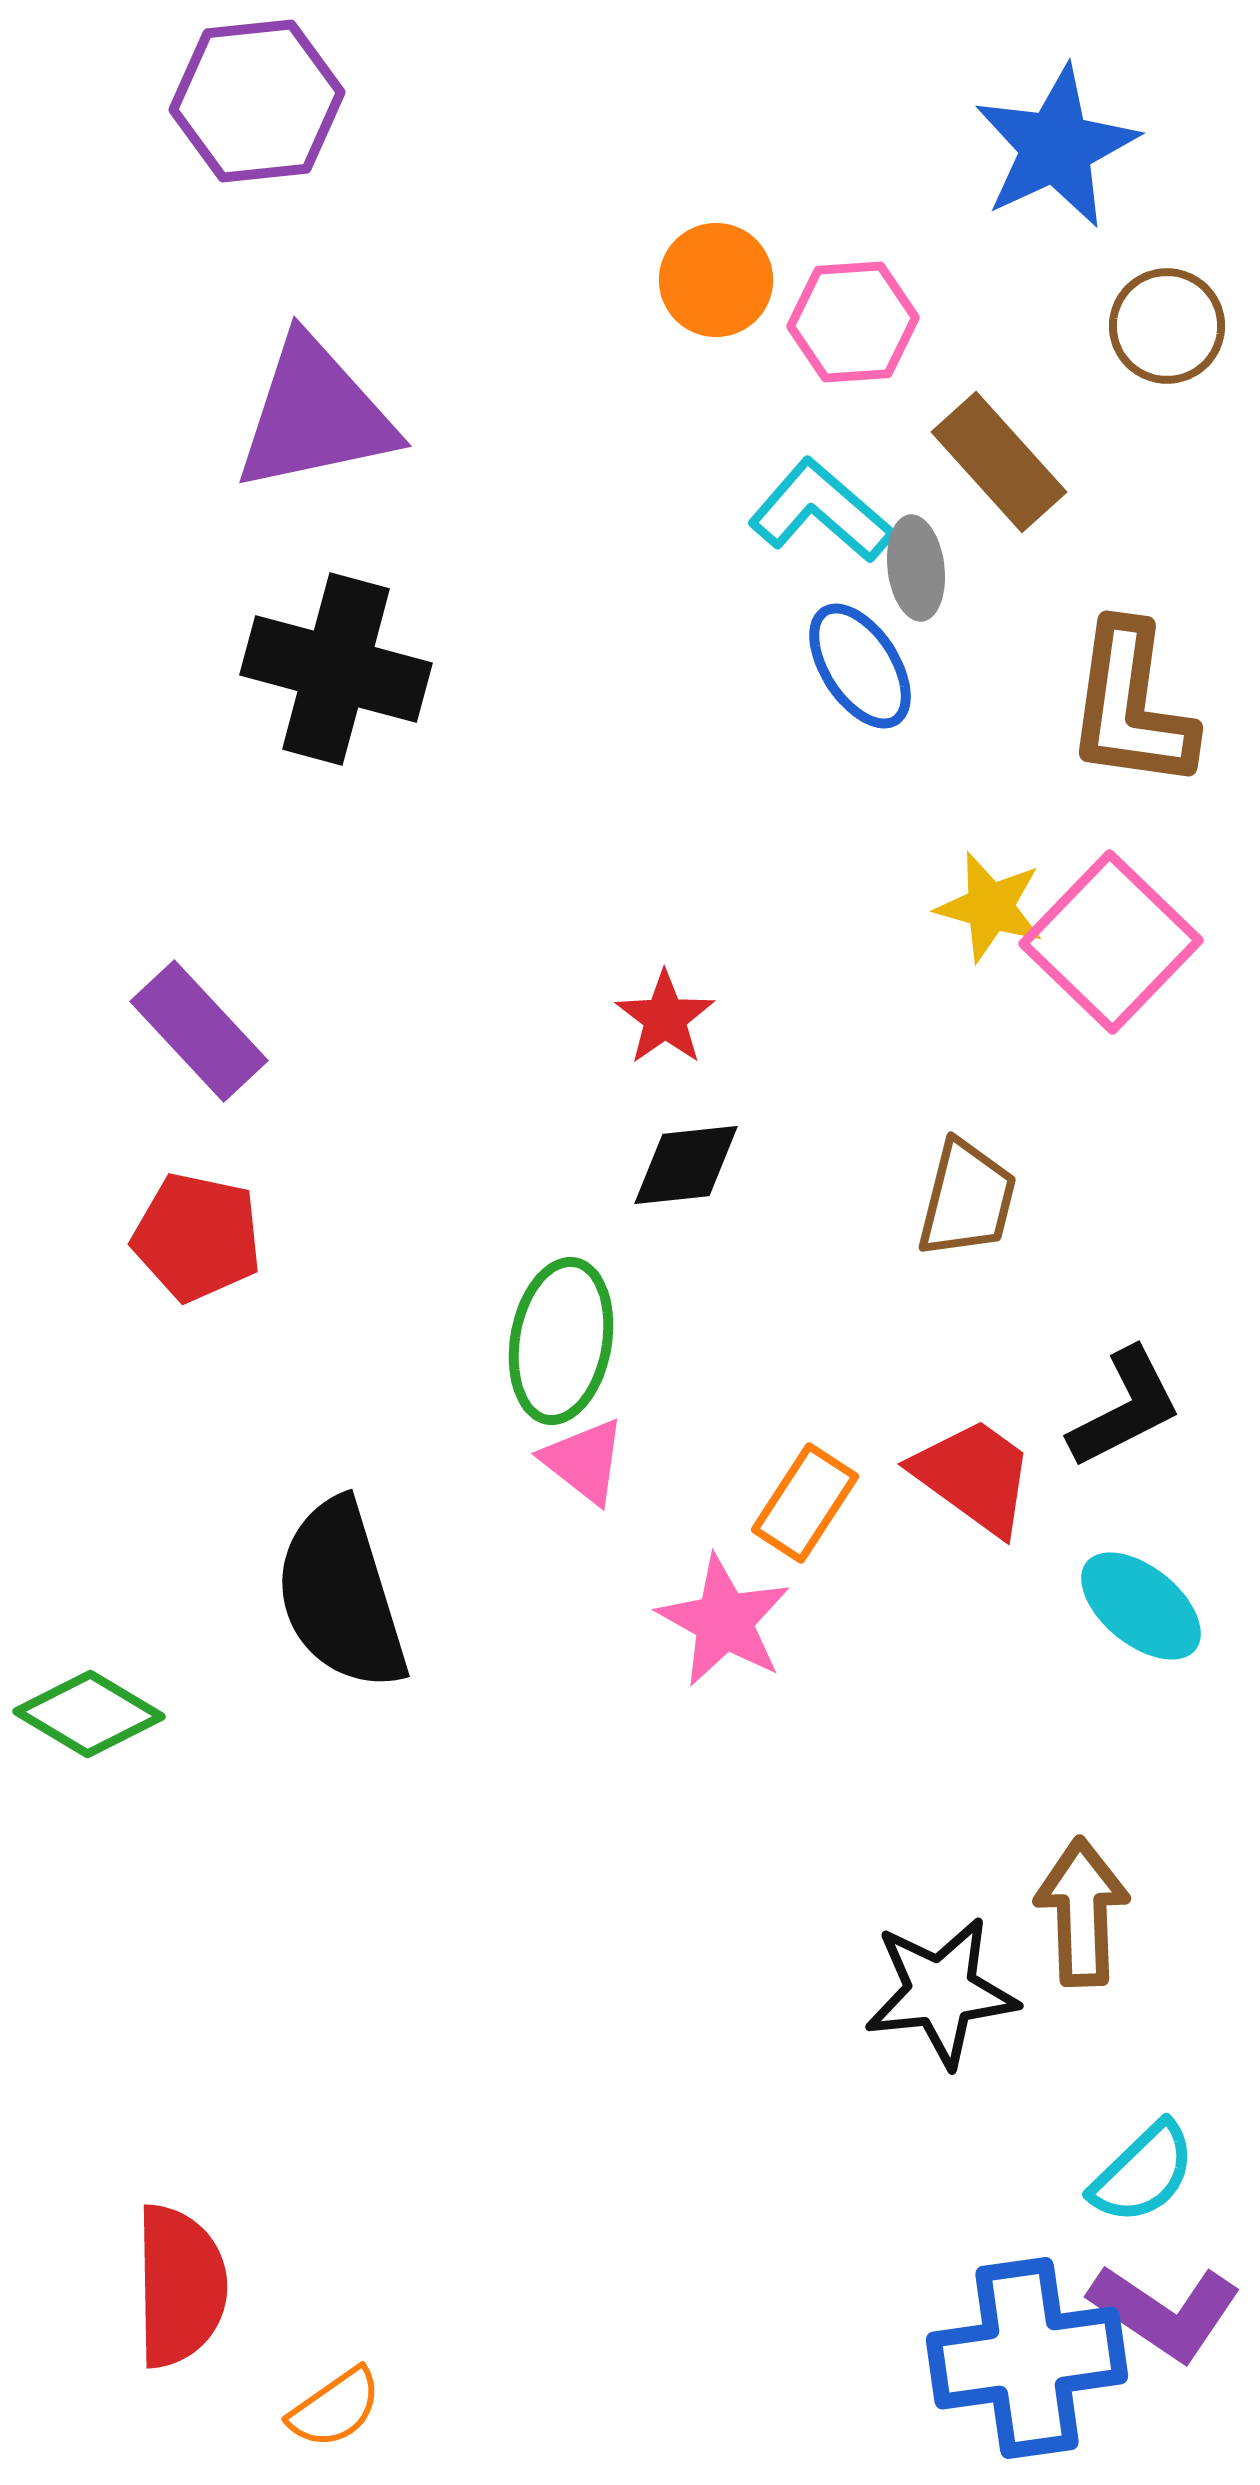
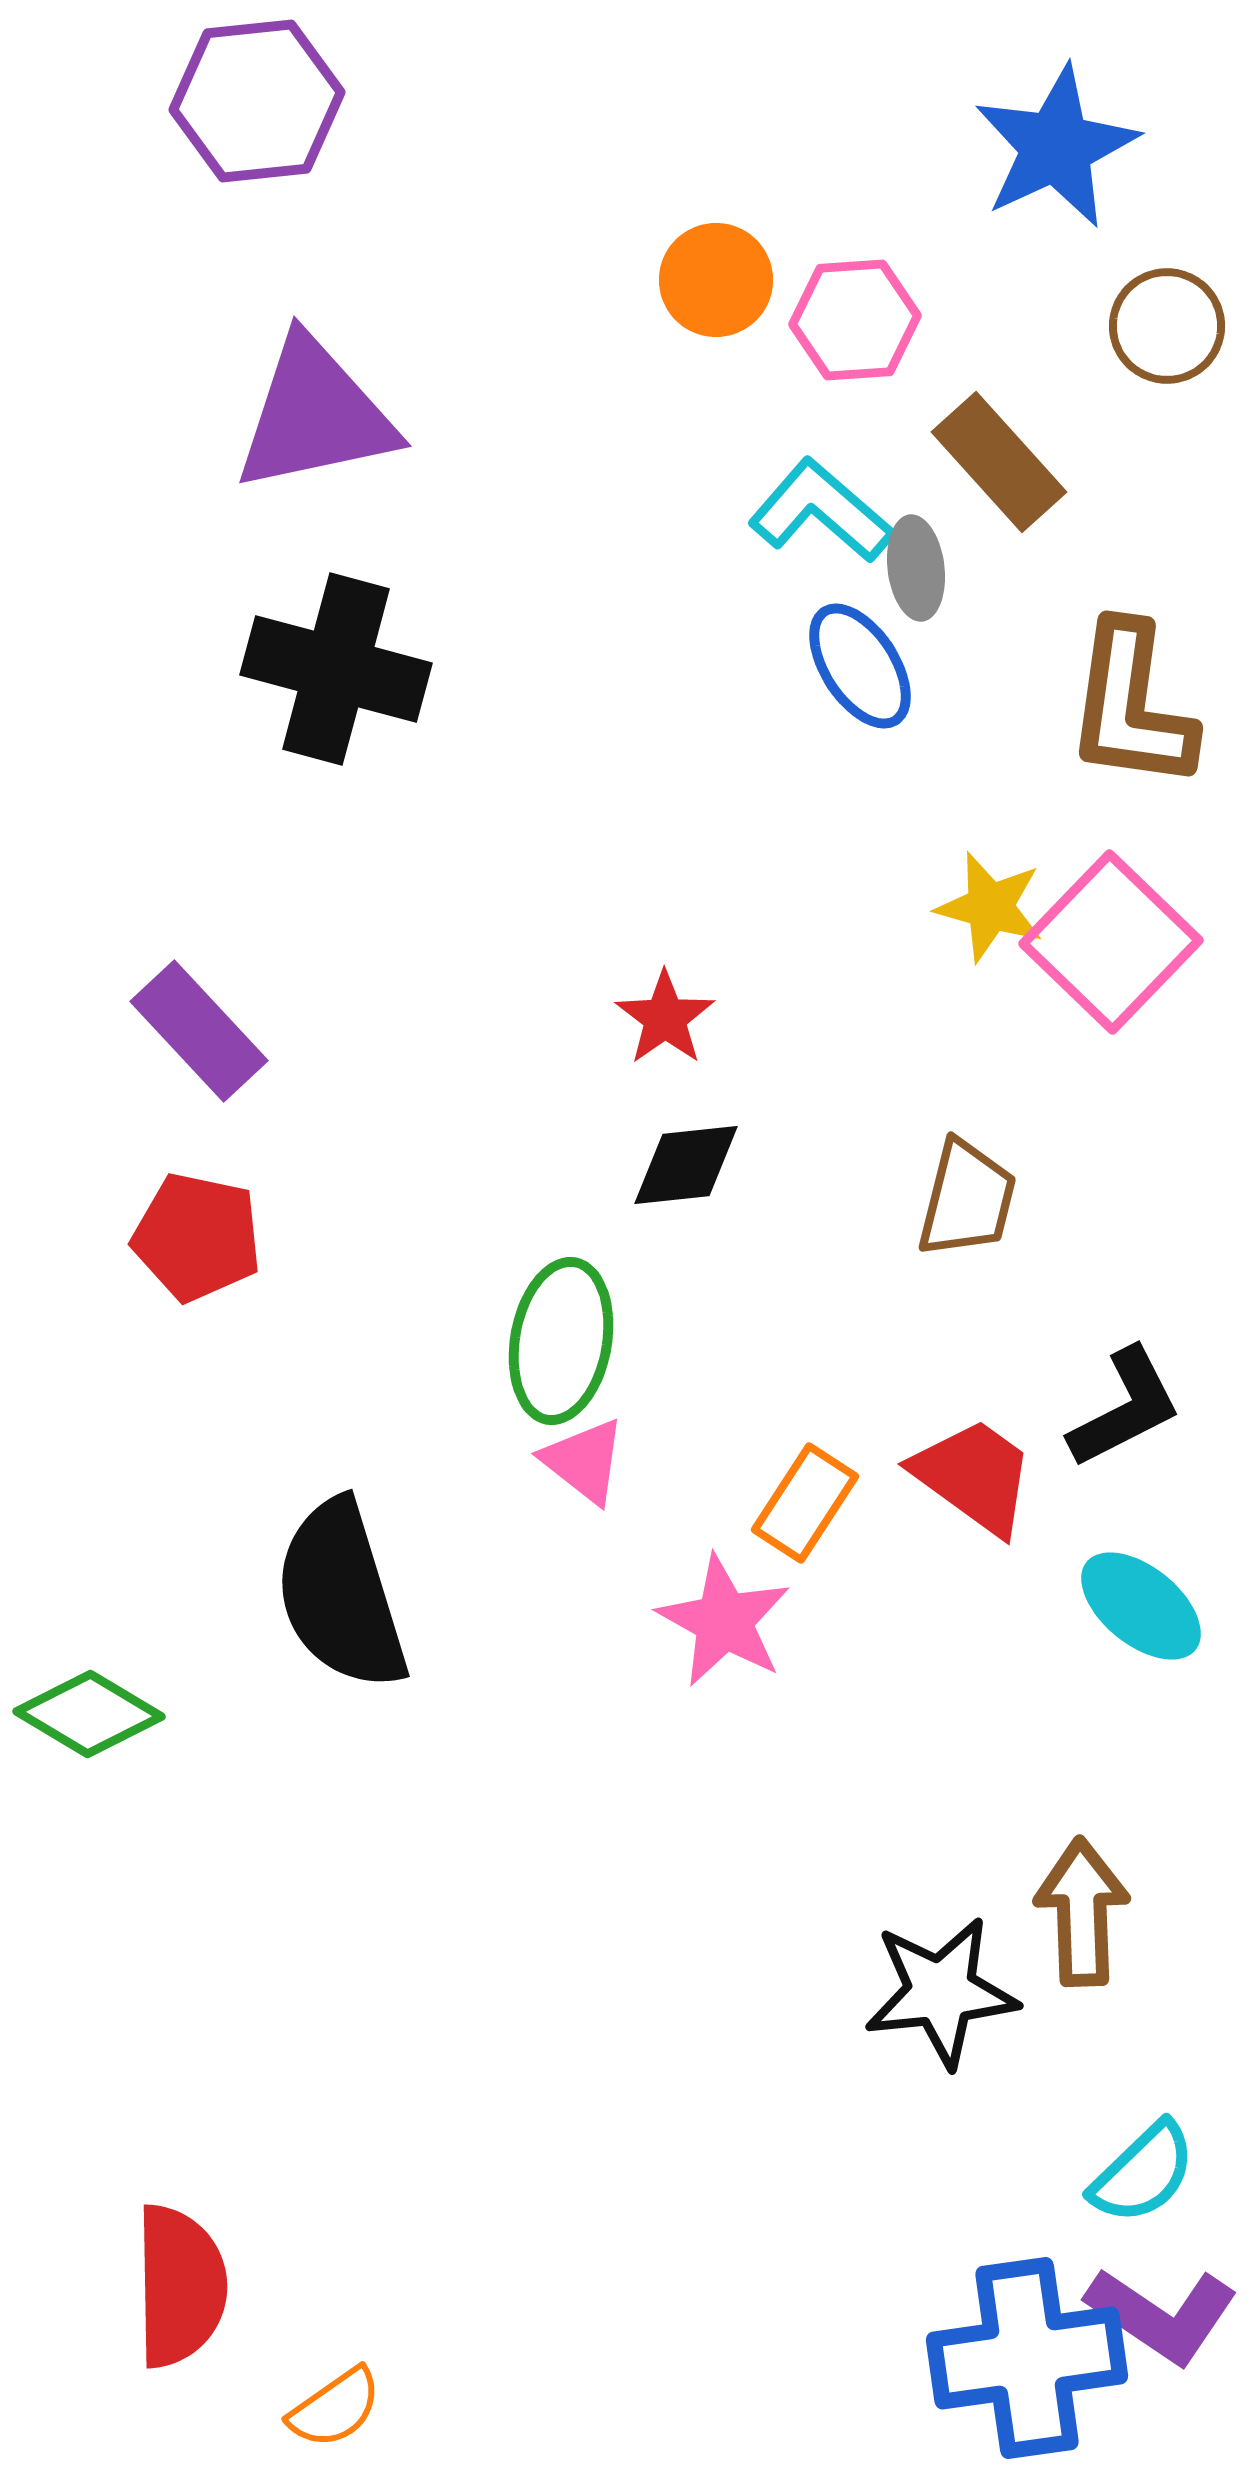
pink hexagon: moved 2 px right, 2 px up
purple L-shape: moved 3 px left, 3 px down
